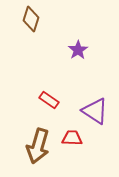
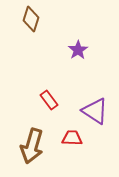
red rectangle: rotated 18 degrees clockwise
brown arrow: moved 6 px left
